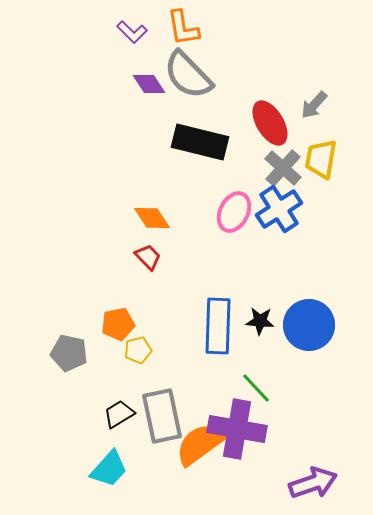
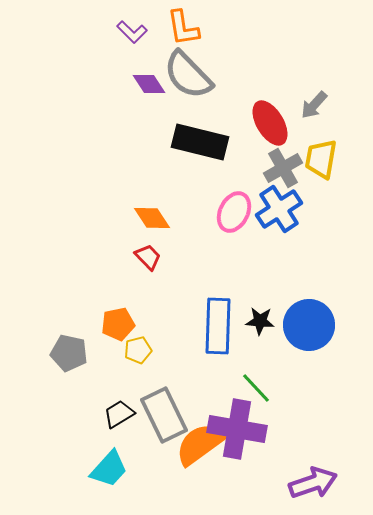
gray cross: rotated 18 degrees clockwise
gray rectangle: moved 2 px right, 1 px up; rotated 14 degrees counterclockwise
